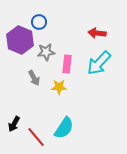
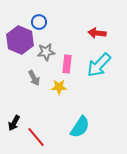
cyan arrow: moved 2 px down
black arrow: moved 1 px up
cyan semicircle: moved 16 px right, 1 px up
